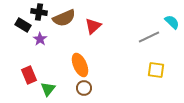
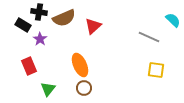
cyan semicircle: moved 1 px right, 2 px up
gray line: rotated 50 degrees clockwise
red rectangle: moved 9 px up
